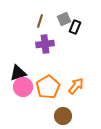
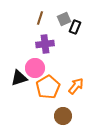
brown line: moved 3 px up
black triangle: moved 1 px right, 5 px down
pink circle: moved 12 px right, 19 px up
